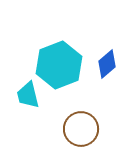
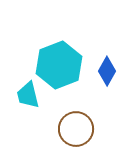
blue diamond: moved 7 px down; rotated 20 degrees counterclockwise
brown circle: moved 5 px left
